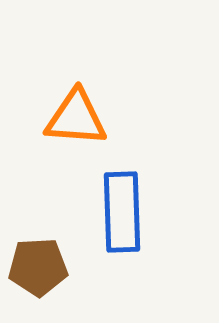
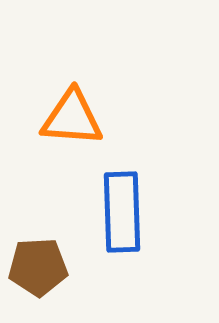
orange triangle: moved 4 px left
